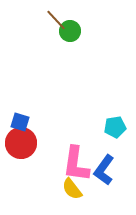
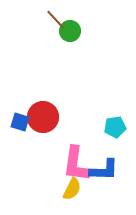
red circle: moved 22 px right, 26 px up
blue L-shape: rotated 124 degrees counterclockwise
yellow semicircle: rotated 115 degrees counterclockwise
